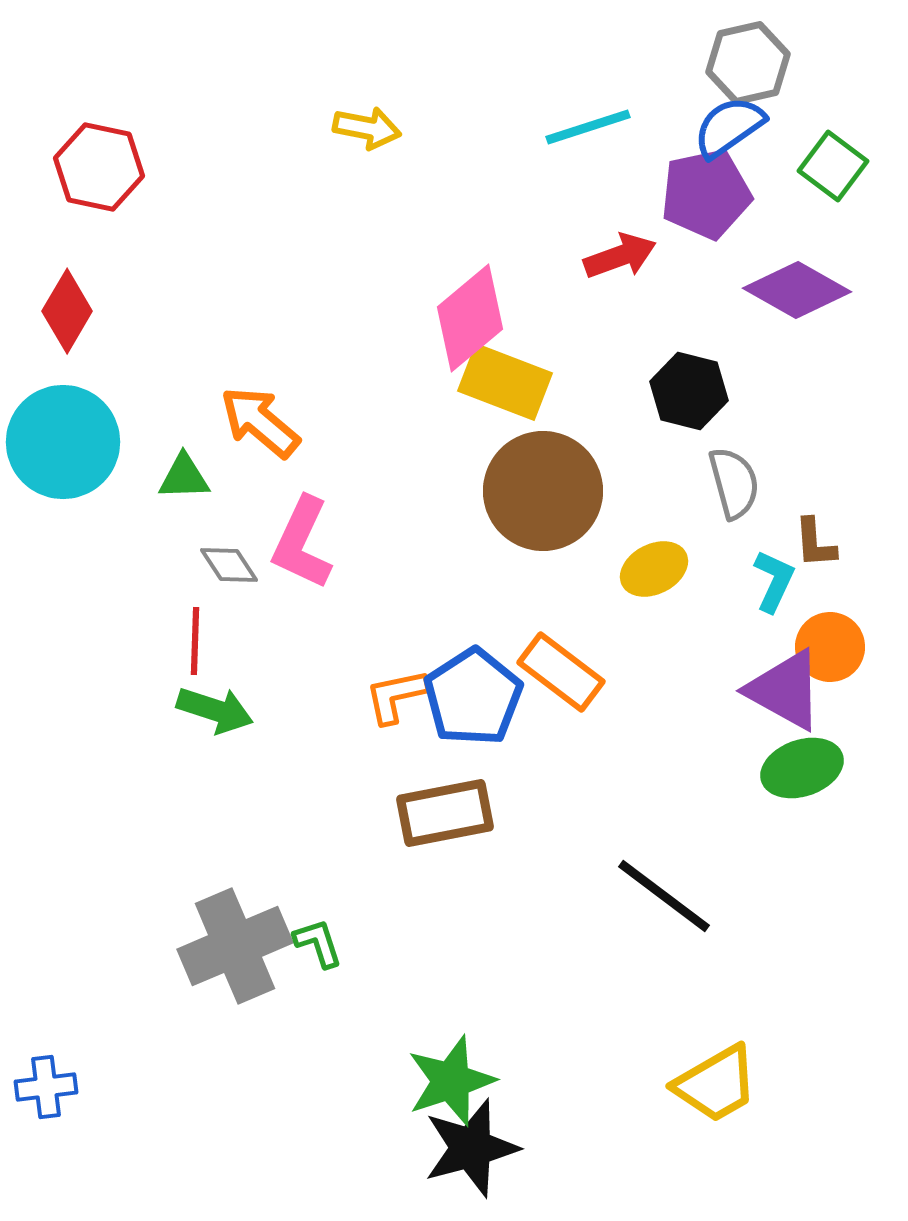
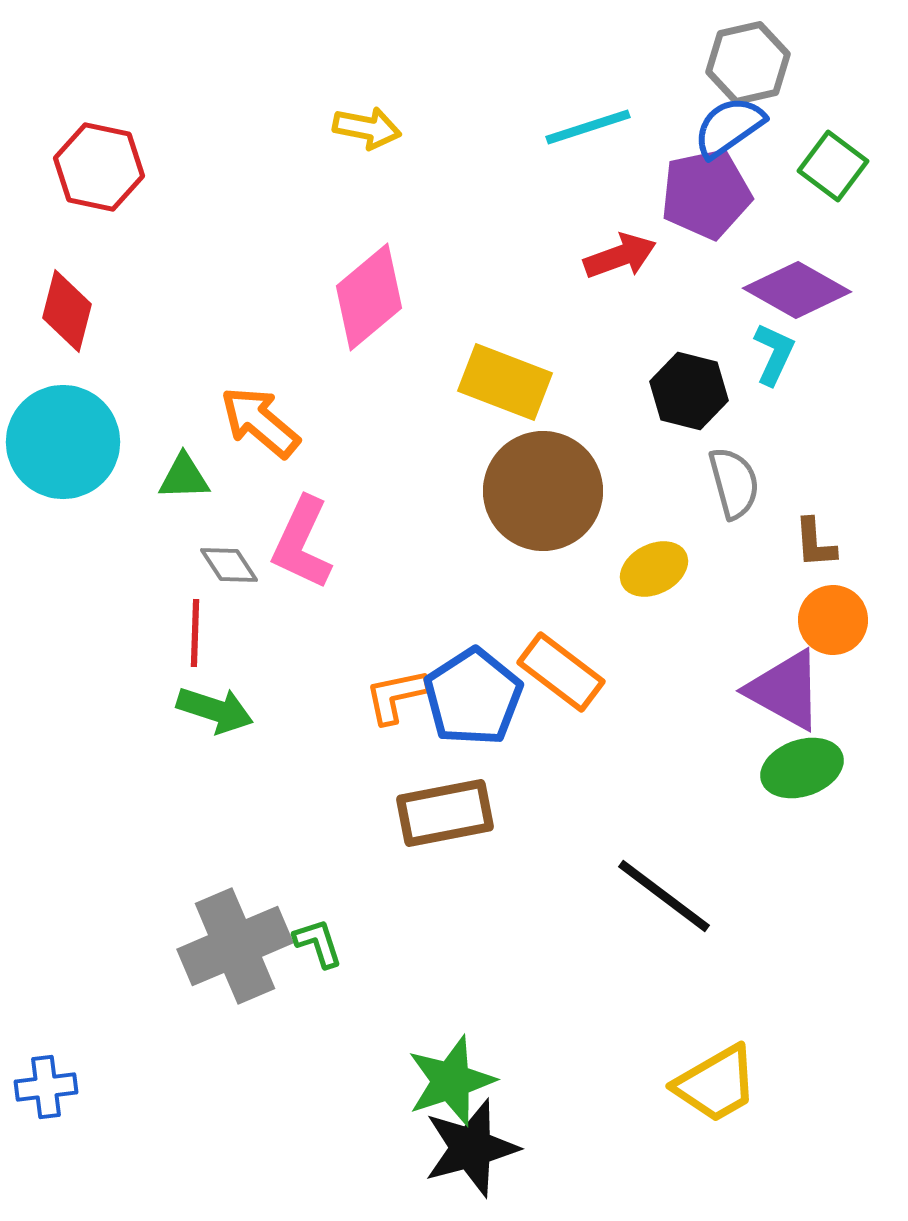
red diamond: rotated 16 degrees counterclockwise
pink diamond: moved 101 px left, 21 px up
cyan L-shape: moved 227 px up
red line: moved 8 px up
orange circle: moved 3 px right, 27 px up
